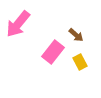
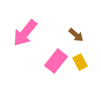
pink arrow: moved 7 px right, 9 px down
pink rectangle: moved 3 px right, 9 px down
